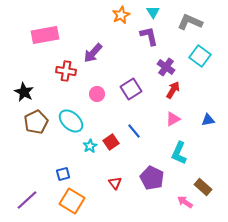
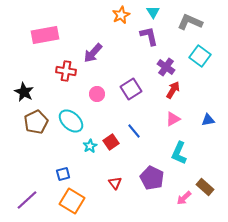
brown rectangle: moved 2 px right
pink arrow: moved 1 px left, 4 px up; rotated 77 degrees counterclockwise
